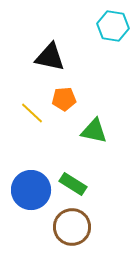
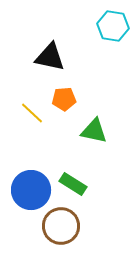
brown circle: moved 11 px left, 1 px up
